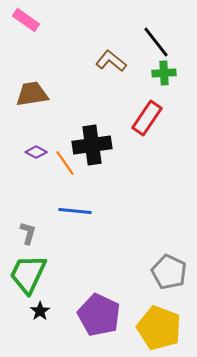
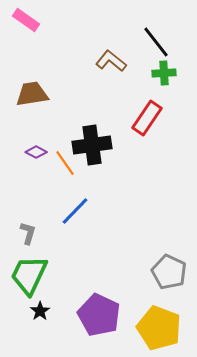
blue line: rotated 52 degrees counterclockwise
green trapezoid: moved 1 px right, 1 px down
